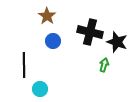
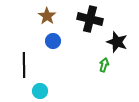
black cross: moved 13 px up
cyan circle: moved 2 px down
